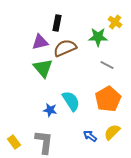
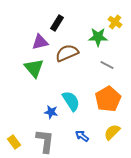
black rectangle: rotated 21 degrees clockwise
brown semicircle: moved 2 px right, 5 px down
green triangle: moved 9 px left
blue star: moved 1 px right, 2 px down
blue arrow: moved 8 px left
gray L-shape: moved 1 px right, 1 px up
